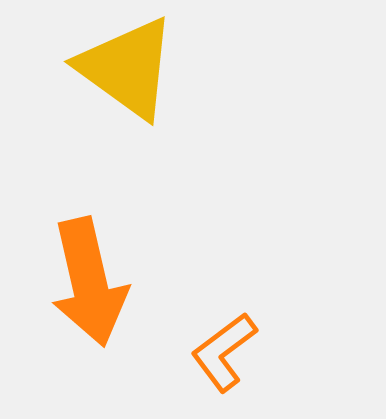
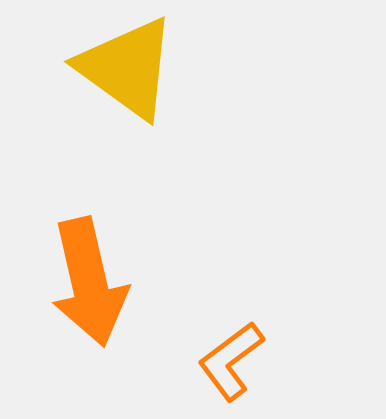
orange L-shape: moved 7 px right, 9 px down
